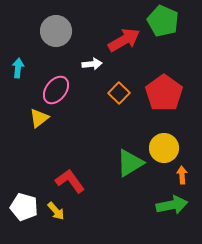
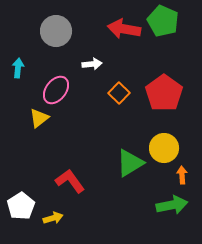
red arrow: moved 11 px up; rotated 140 degrees counterclockwise
white pentagon: moved 3 px left, 1 px up; rotated 24 degrees clockwise
yellow arrow: moved 3 px left, 7 px down; rotated 66 degrees counterclockwise
